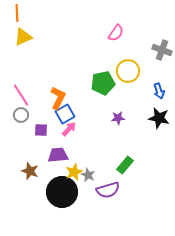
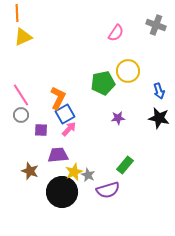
gray cross: moved 6 px left, 25 px up
